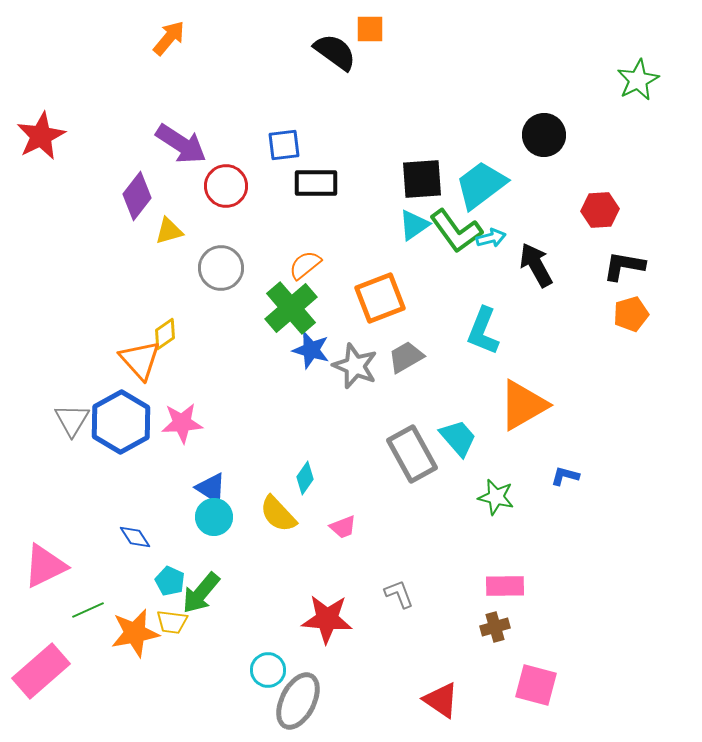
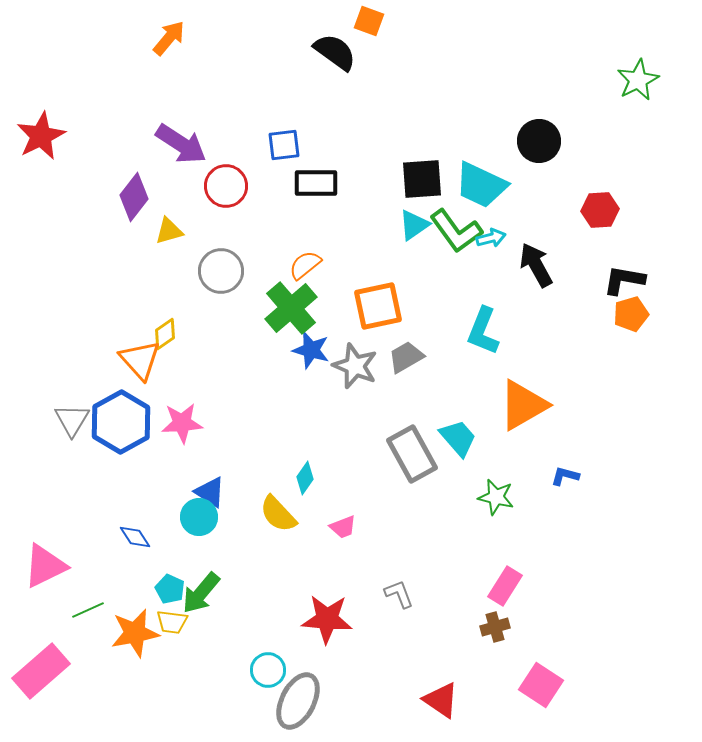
orange square at (370, 29): moved 1 px left, 8 px up; rotated 20 degrees clockwise
black circle at (544, 135): moved 5 px left, 6 px down
cyan trapezoid at (481, 185): rotated 118 degrees counterclockwise
purple diamond at (137, 196): moved 3 px left, 1 px down
black L-shape at (624, 266): moved 14 px down
gray circle at (221, 268): moved 3 px down
orange square at (380, 298): moved 2 px left, 8 px down; rotated 9 degrees clockwise
blue triangle at (211, 488): moved 1 px left, 4 px down
cyan circle at (214, 517): moved 15 px left
cyan pentagon at (170, 581): moved 8 px down
pink rectangle at (505, 586): rotated 57 degrees counterclockwise
pink square at (536, 685): moved 5 px right; rotated 18 degrees clockwise
